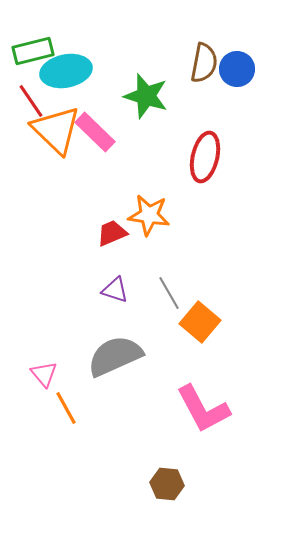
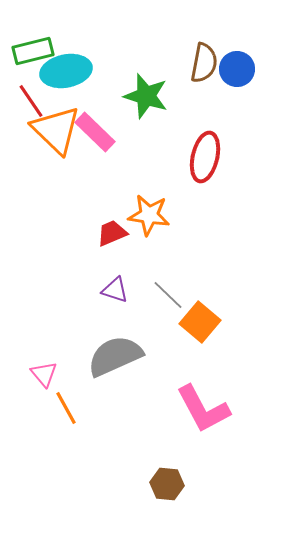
gray line: moved 1 px left, 2 px down; rotated 16 degrees counterclockwise
